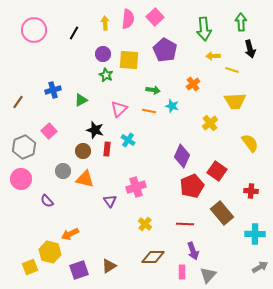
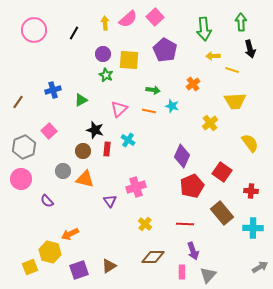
pink semicircle at (128, 19): rotated 42 degrees clockwise
red square at (217, 171): moved 5 px right, 1 px down
cyan cross at (255, 234): moved 2 px left, 6 px up
